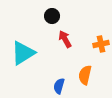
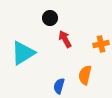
black circle: moved 2 px left, 2 px down
